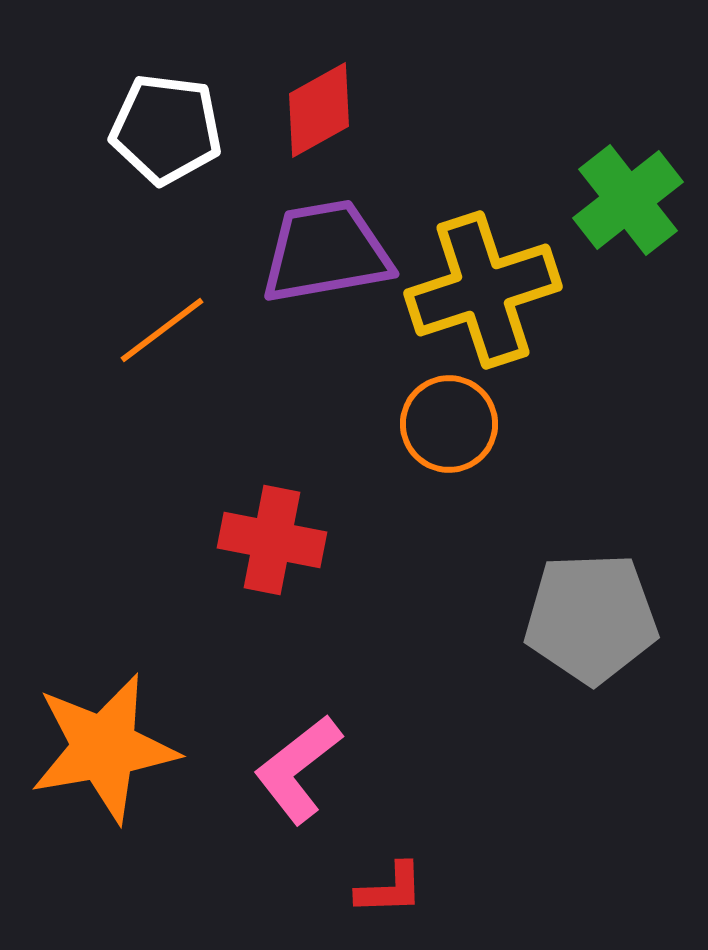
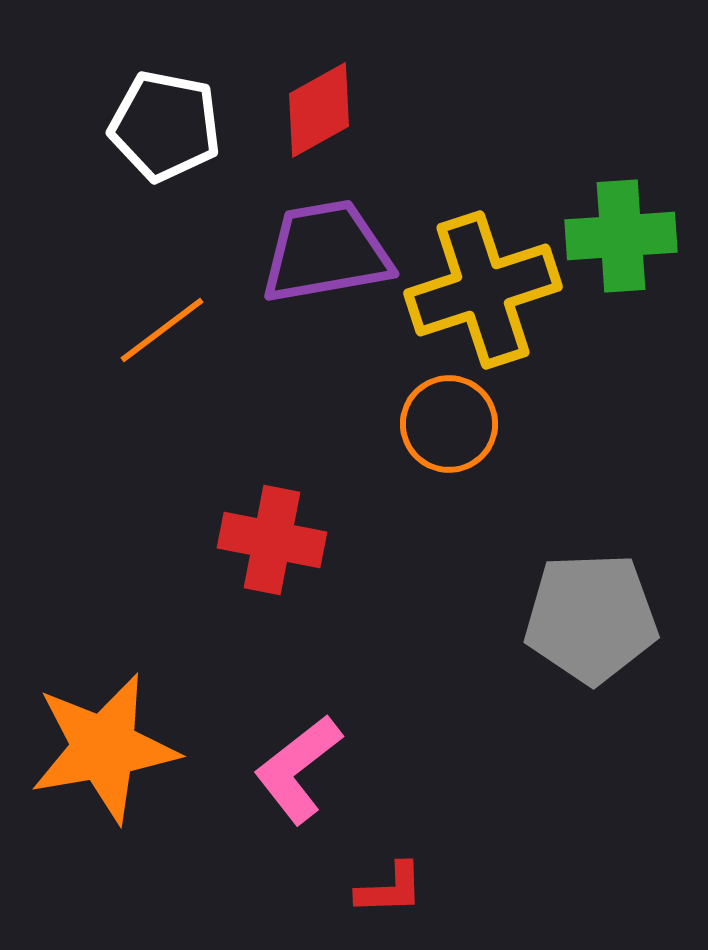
white pentagon: moved 1 px left, 3 px up; rotated 4 degrees clockwise
green cross: moved 7 px left, 36 px down; rotated 34 degrees clockwise
